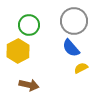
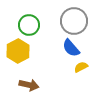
yellow semicircle: moved 1 px up
